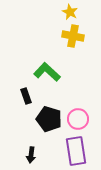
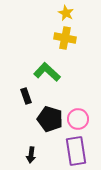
yellow star: moved 4 px left, 1 px down
yellow cross: moved 8 px left, 2 px down
black pentagon: moved 1 px right
